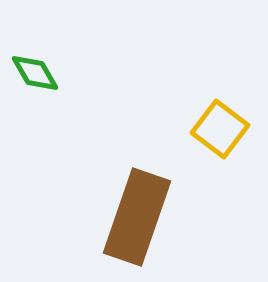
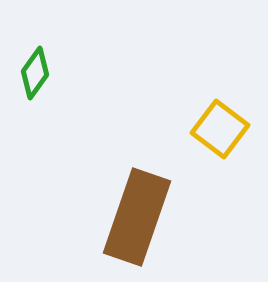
green diamond: rotated 66 degrees clockwise
